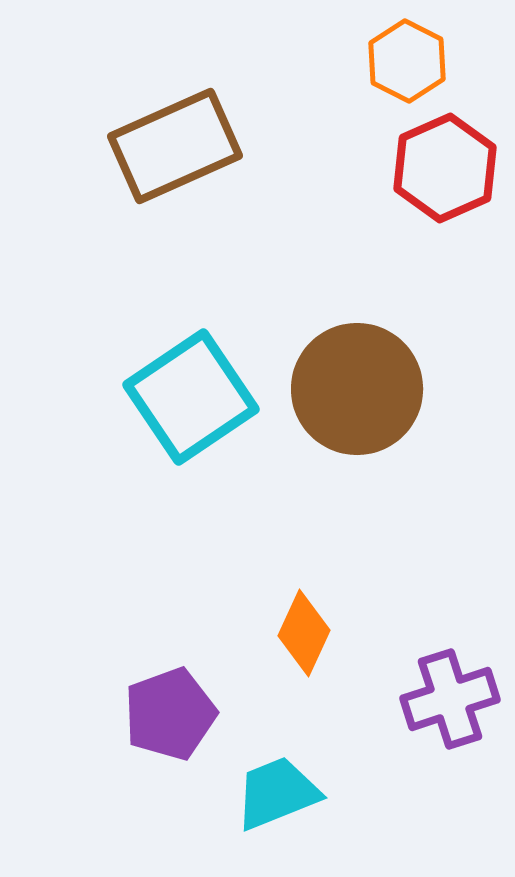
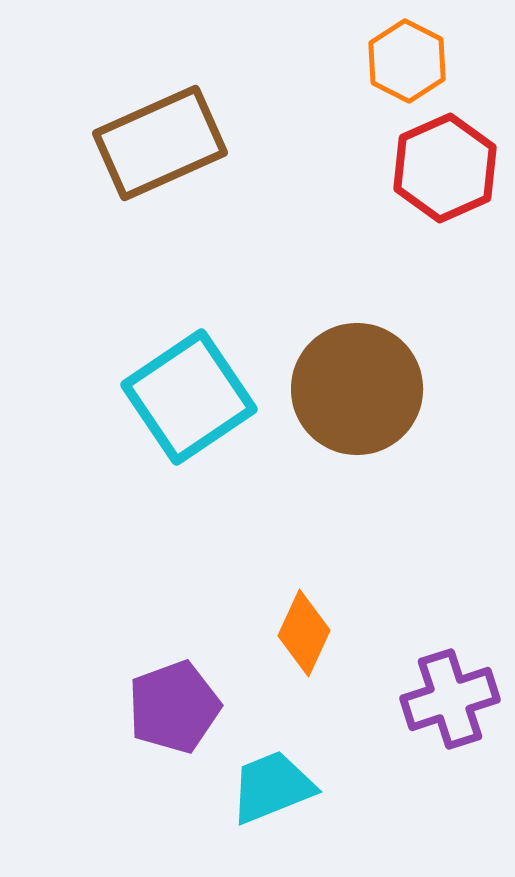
brown rectangle: moved 15 px left, 3 px up
cyan square: moved 2 px left
purple pentagon: moved 4 px right, 7 px up
cyan trapezoid: moved 5 px left, 6 px up
